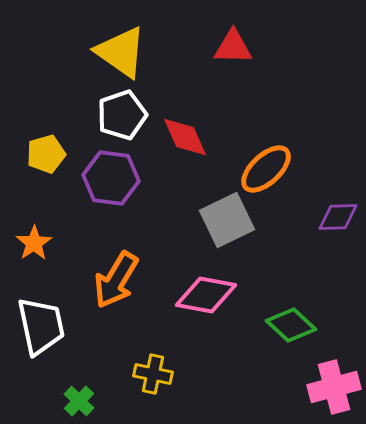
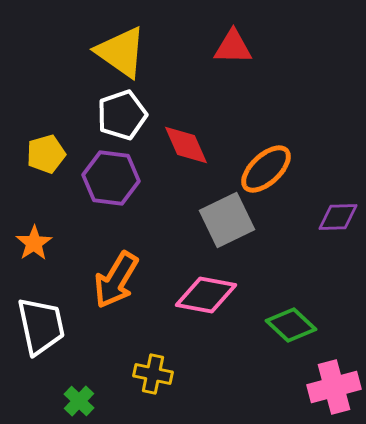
red diamond: moved 1 px right, 8 px down
